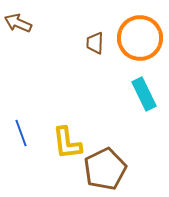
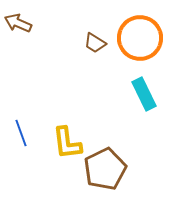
brown trapezoid: rotated 60 degrees counterclockwise
